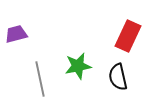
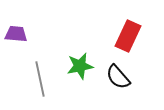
purple trapezoid: rotated 20 degrees clockwise
green star: moved 2 px right
black semicircle: rotated 28 degrees counterclockwise
